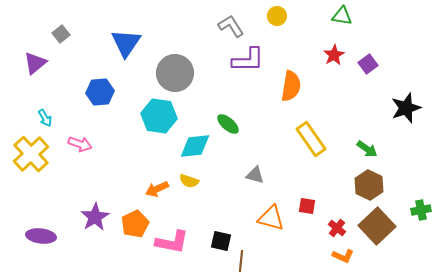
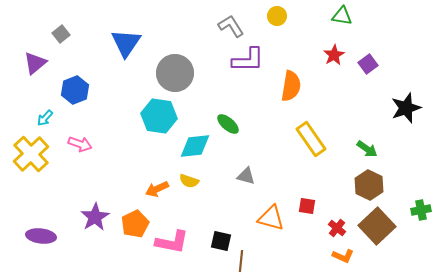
blue hexagon: moved 25 px left, 2 px up; rotated 16 degrees counterclockwise
cyan arrow: rotated 72 degrees clockwise
gray triangle: moved 9 px left, 1 px down
